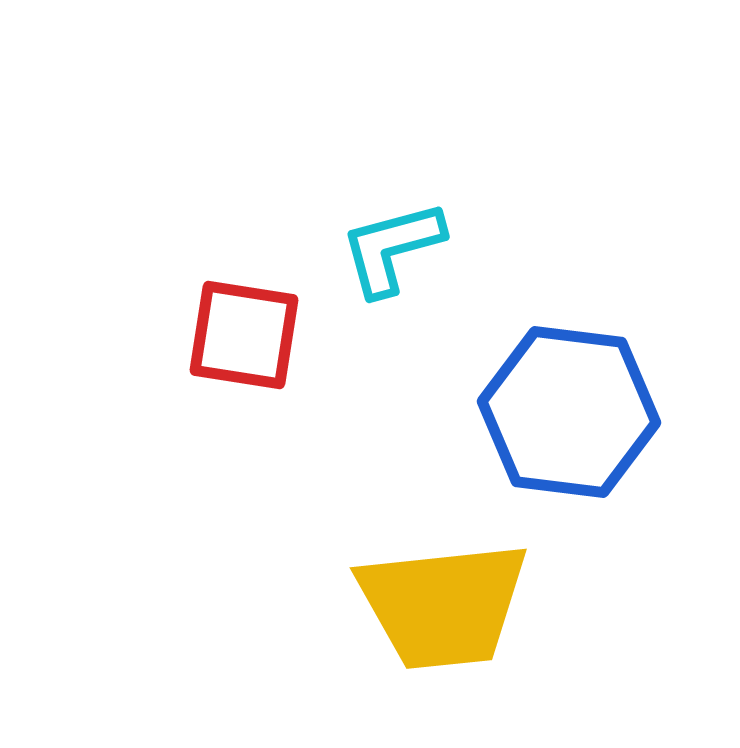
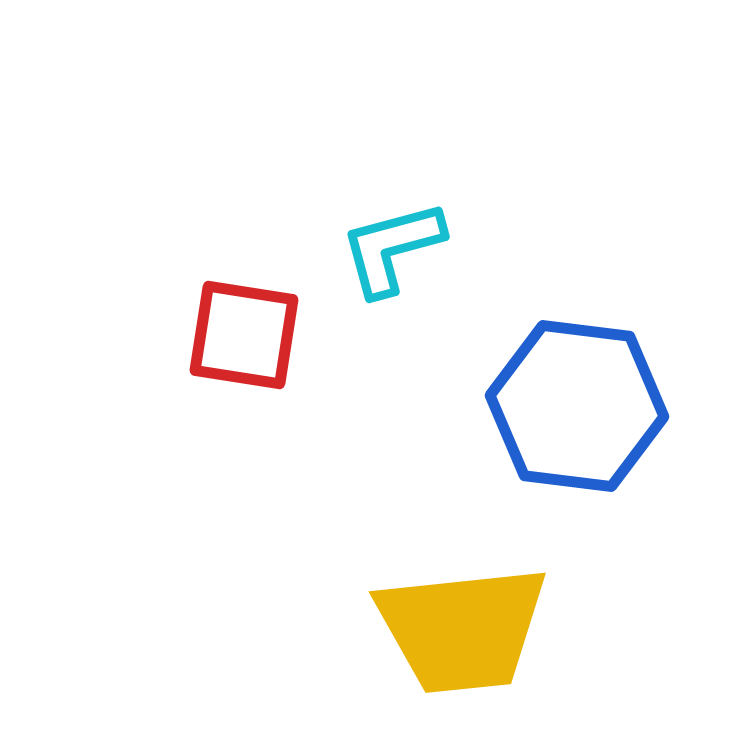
blue hexagon: moved 8 px right, 6 px up
yellow trapezoid: moved 19 px right, 24 px down
